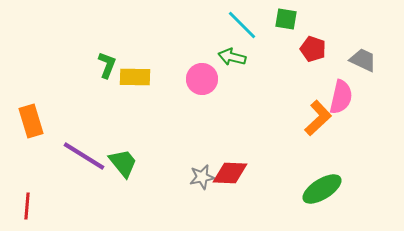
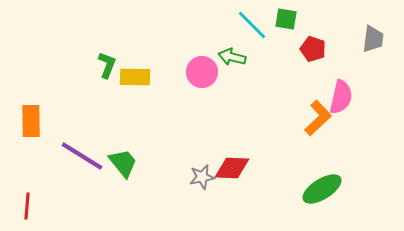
cyan line: moved 10 px right
gray trapezoid: moved 10 px right, 21 px up; rotated 72 degrees clockwise
pink circle: moved 7 px up
orange rectangle: rotated 16 degrees clockwise
purple line: moved 2 px left
red diamond: moved 2 px right, 5 px up
